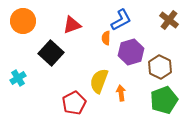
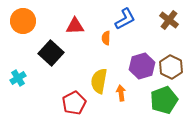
blue L-shape: moved 4 px right, 1 px up
red triangle: moved 3 px right, 1 px down; rotated 18 degrees clockwise
purple hexagon: moved 11 px right, 14 px down
brown hexagon: moved 11 px right
yellow semicircle: rotated 10 degrees counterclockwise
